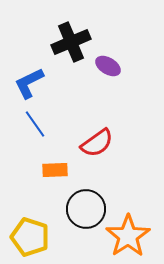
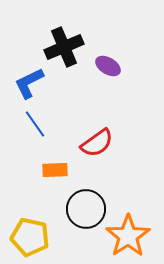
black cross: moved 7 px left, 5 px down
yellow pentagon: rotated 6 degrees counterclockwise
